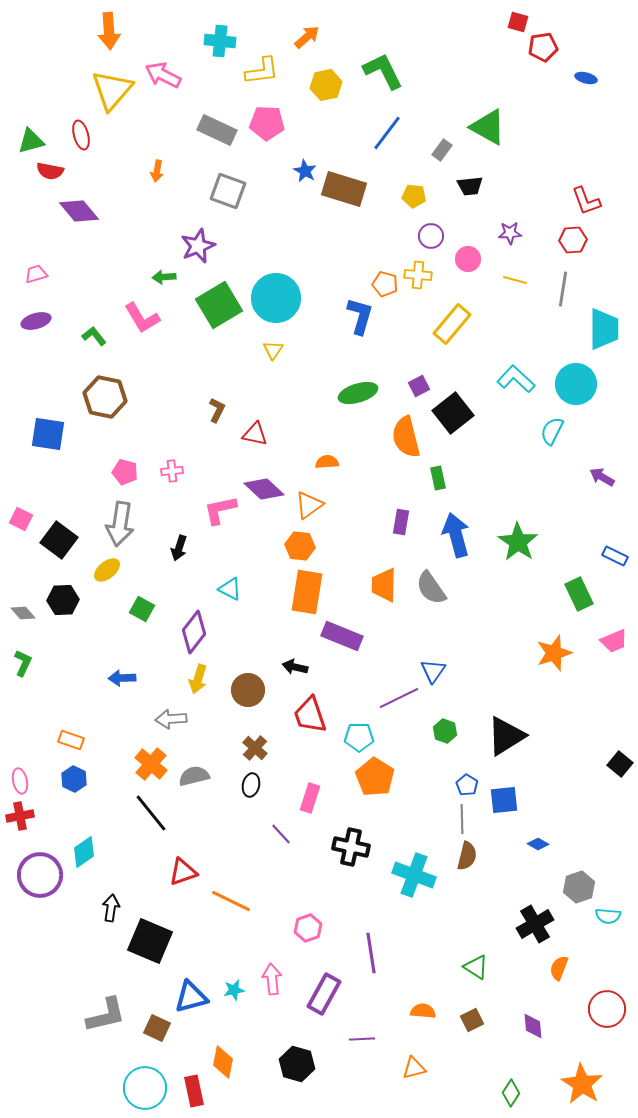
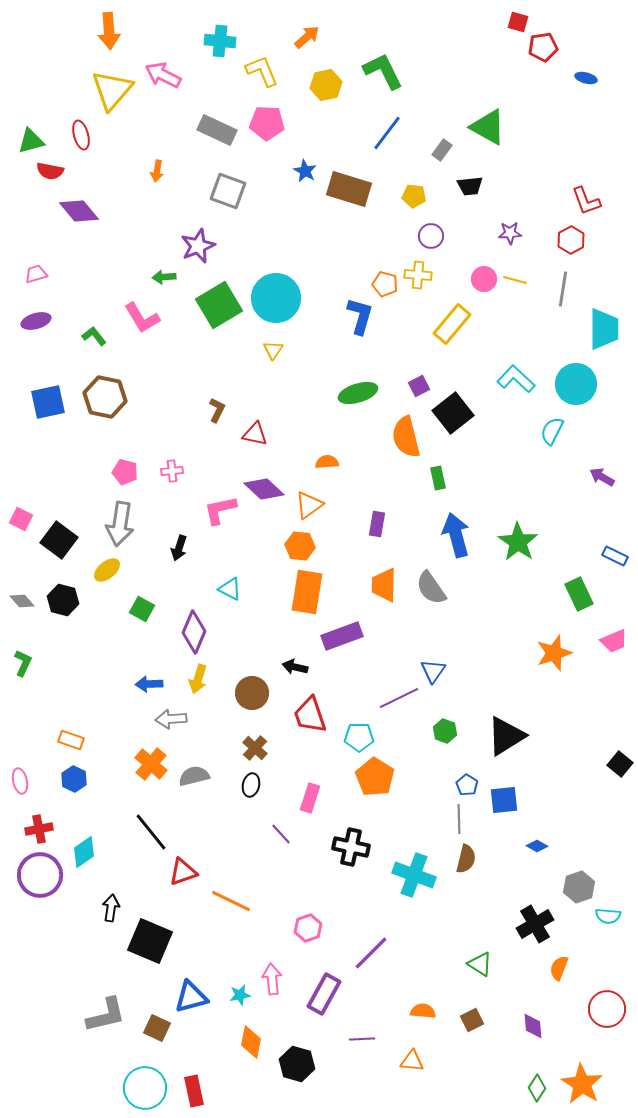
yellow L-shape at (262, 71): rotated 105 degrees counterclockwise
brown rectangle at (344, 189): moved 5 px right
red hexagon at (573, 240): moved 2 px left; rotated 24 degrees counterclockwise
pink circle at (468, 259): moved 16 px right, 20 px down
blue square at (48, 434): moved 32 px up; rotated 21 degrees counterclockwise
purple rectangle at (401, 522): moved 24 px left, 2 px down
black hexagon at (63, 600): rotated 16 degrees clockwise
gray diamond at (23, 613): moved 1 px left, 12 px up
purple diamond at (194, 632): rotated 15 degrees counterclockwise
purple rectangle at (342, 636): rotated 42 degrees counterclockwise
blue arrow at (122, 678): moved 27 px right, 6 px down
brown circle at (248, 690): moved 4 px right, 3 px down
black line at (151, 813): moved 19 px down
red cross at (20, 816): moved 19 px right, 13 px down
gray line at (462, 819): moved 3 px left
blue diamond at (538, 844): moved 1 px left, 2 px down
brown semicircle at (467, 856): moved 1 px left, 3 px down
purple line at (371, 953): rotated 54 degrees clockwise
green triangle at (476, 967): moved 4 px right, 3 px up
cyan star at (234, 990): moved 6 px right, 5 px down
orange diamond at (223, 1062): moved 28 px right, 20 px up
orange triangle at (414, 1068): moved 2 px left, 7 px up; rotated 20 degrees clockwise
green diamond at (511, 1093): moved 26 px right, 5 px up
